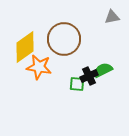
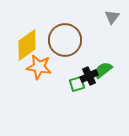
gray triangle: rotated 42 degrees counterclockwise
brown circle: moved 1 px right, 1 px down
yellow diamond: moved 2 px right, 2 px up
green semicircle: rotated 12 degrees counterclockwise
green square: rotated 21 degrees counterclockwise
